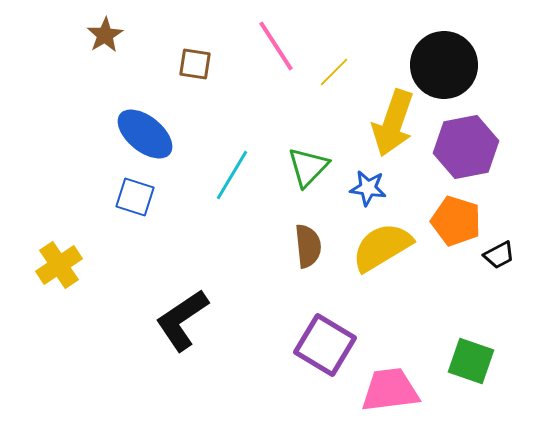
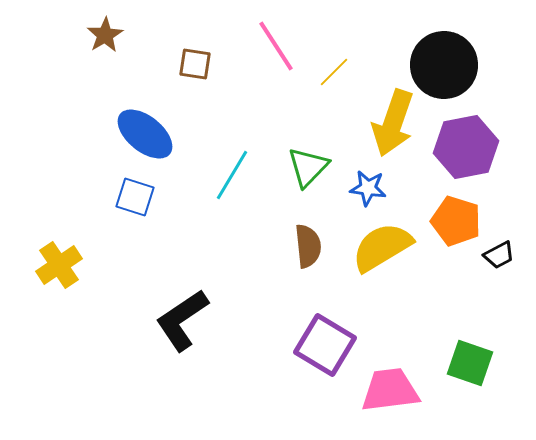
green square: moved 1 px left, 2 px down
